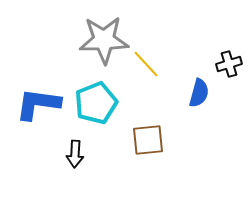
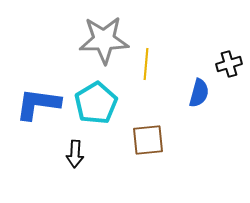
yellow line: rotated 48 degrees clockwise
cyan pentagon: rotated 9 degrees counterclockwise
